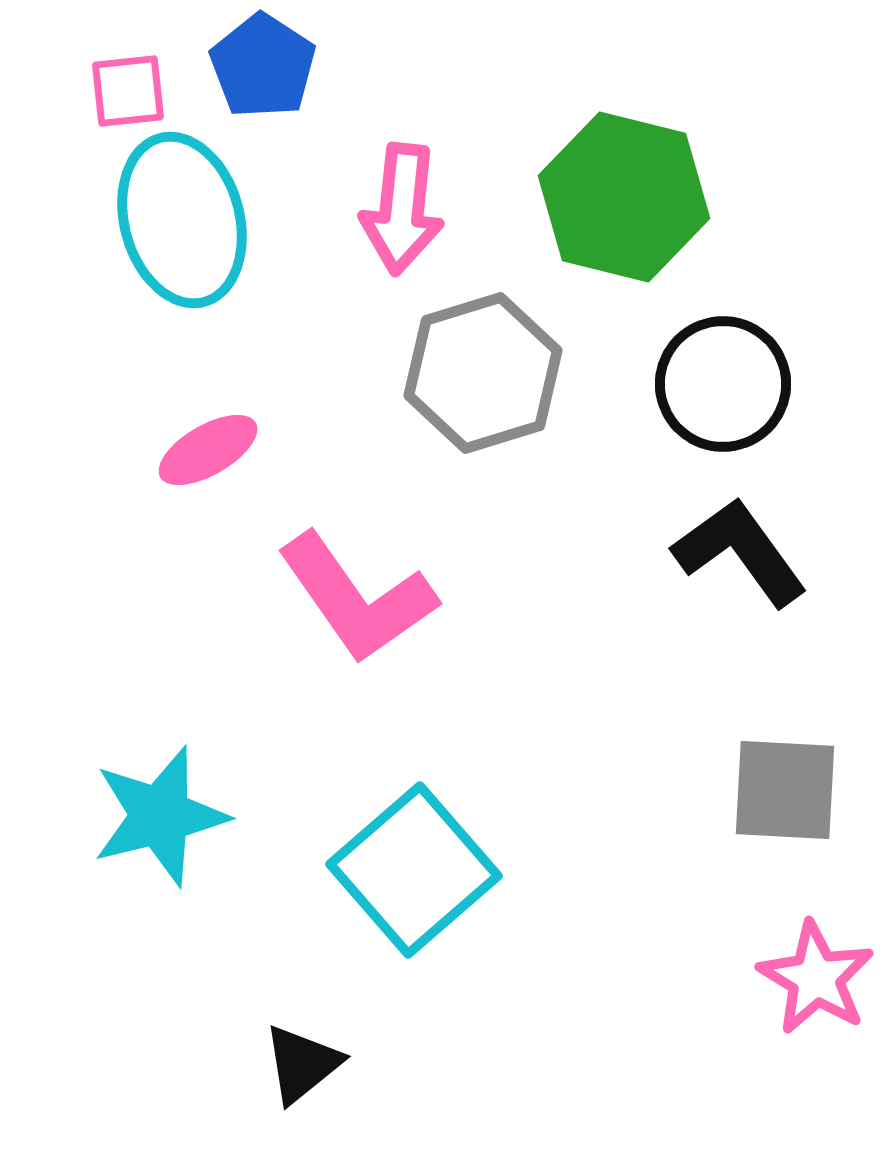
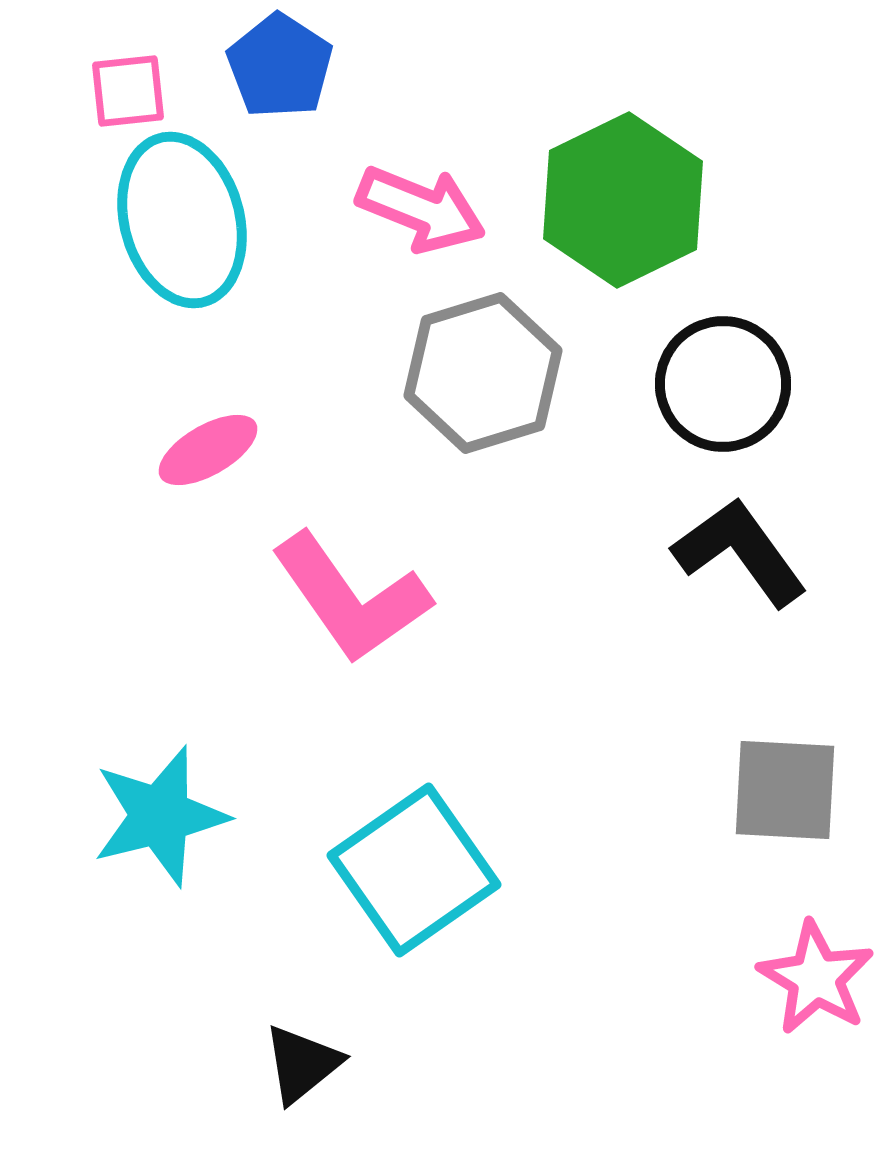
blue pentagon: moved 17 px right
green hexagon: moved 1 px left, 3 px down; rotated 20 degrees clockwise
pink arrow: moved 19 px right; rotated 74 degrees counterclockwise
pink L-shape: moved 6 px left
cyan square: rotated 6 degrees clockwise
